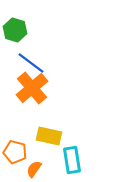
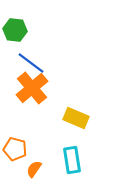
green hexagon: rotated 10 degrees counterclockwise
yellow rectangle: moved 27 px right, 18 px up; rotated 10 degrees clockwise
orange pentagon: moved 3 px up
